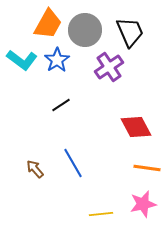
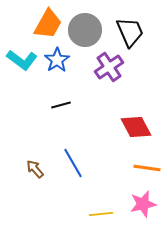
black line: rotated 18 degrees clockwise
